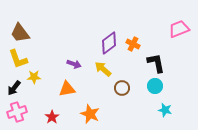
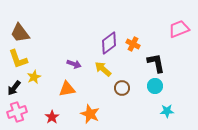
yellow star: rotated 24 degrees counterclockwise
cyan star: moved 2 px right, 1 px down; rotated 16 degrees counterclockwise
